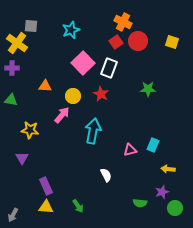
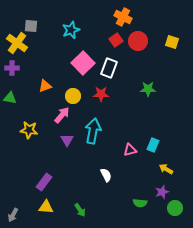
orange cross: moved 5 px up
red square: moved 2 px up
orange triangle: rotated 24 degrees counterclockwise
red star: rotated 28 degrees counterclockwise
green triangle: moved 1 px left, 2 px up
yellow star: moved 1 px left
purple triangle: moved 45 px right, 18 px up
yellow arrow: moved 2 px left; rotated 24 degrees clockwise
purple rectangle: moved 2 px left, 4 px up; rotated 60 degrees clockwise
green arrow: moved 2 px right, 4 px down
